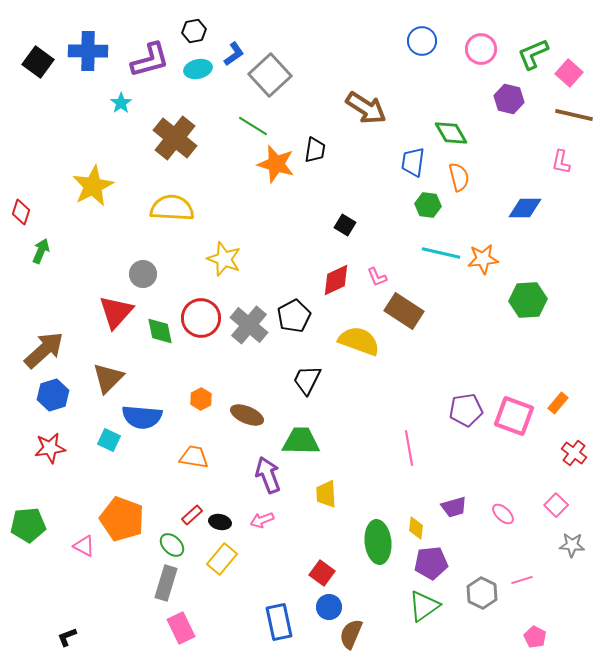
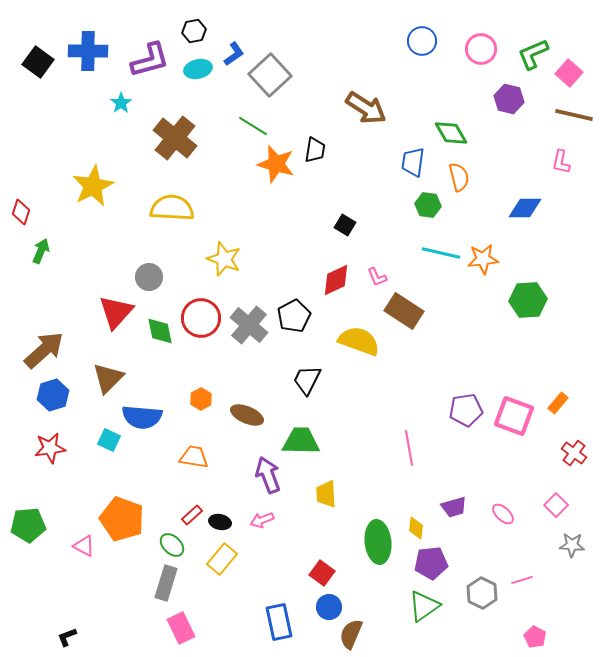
gray circle at (143, 274): moved 6 px right, 3 px down
